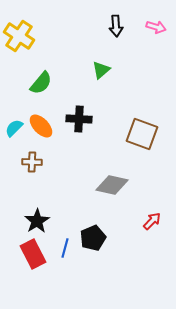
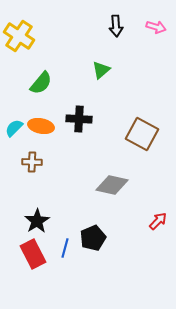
orange ellipse: rotated 35 degrees counterclockwise
brown square: rotated 8 degrees clockwise
red arrow: moved 6 px right
